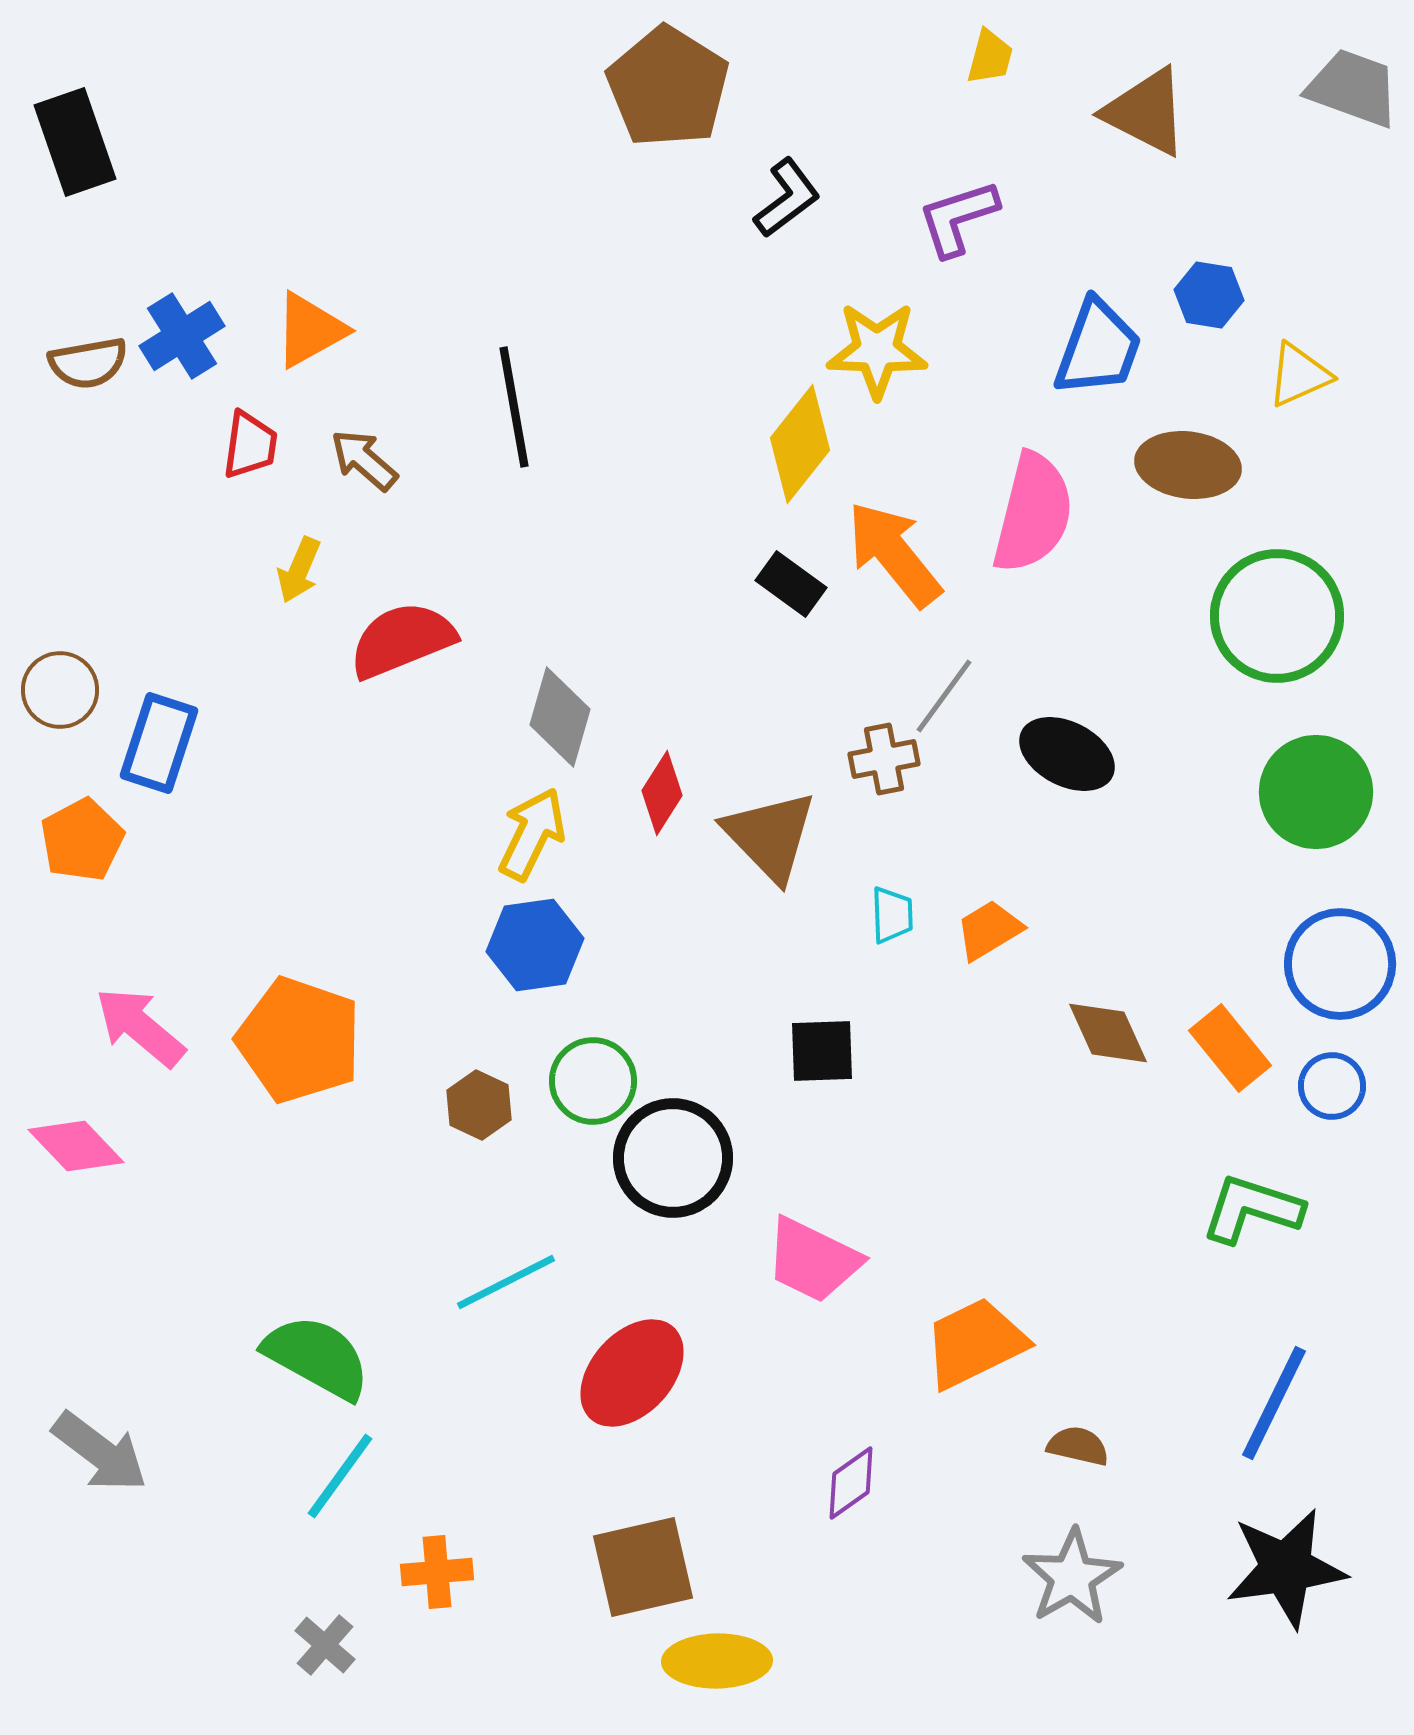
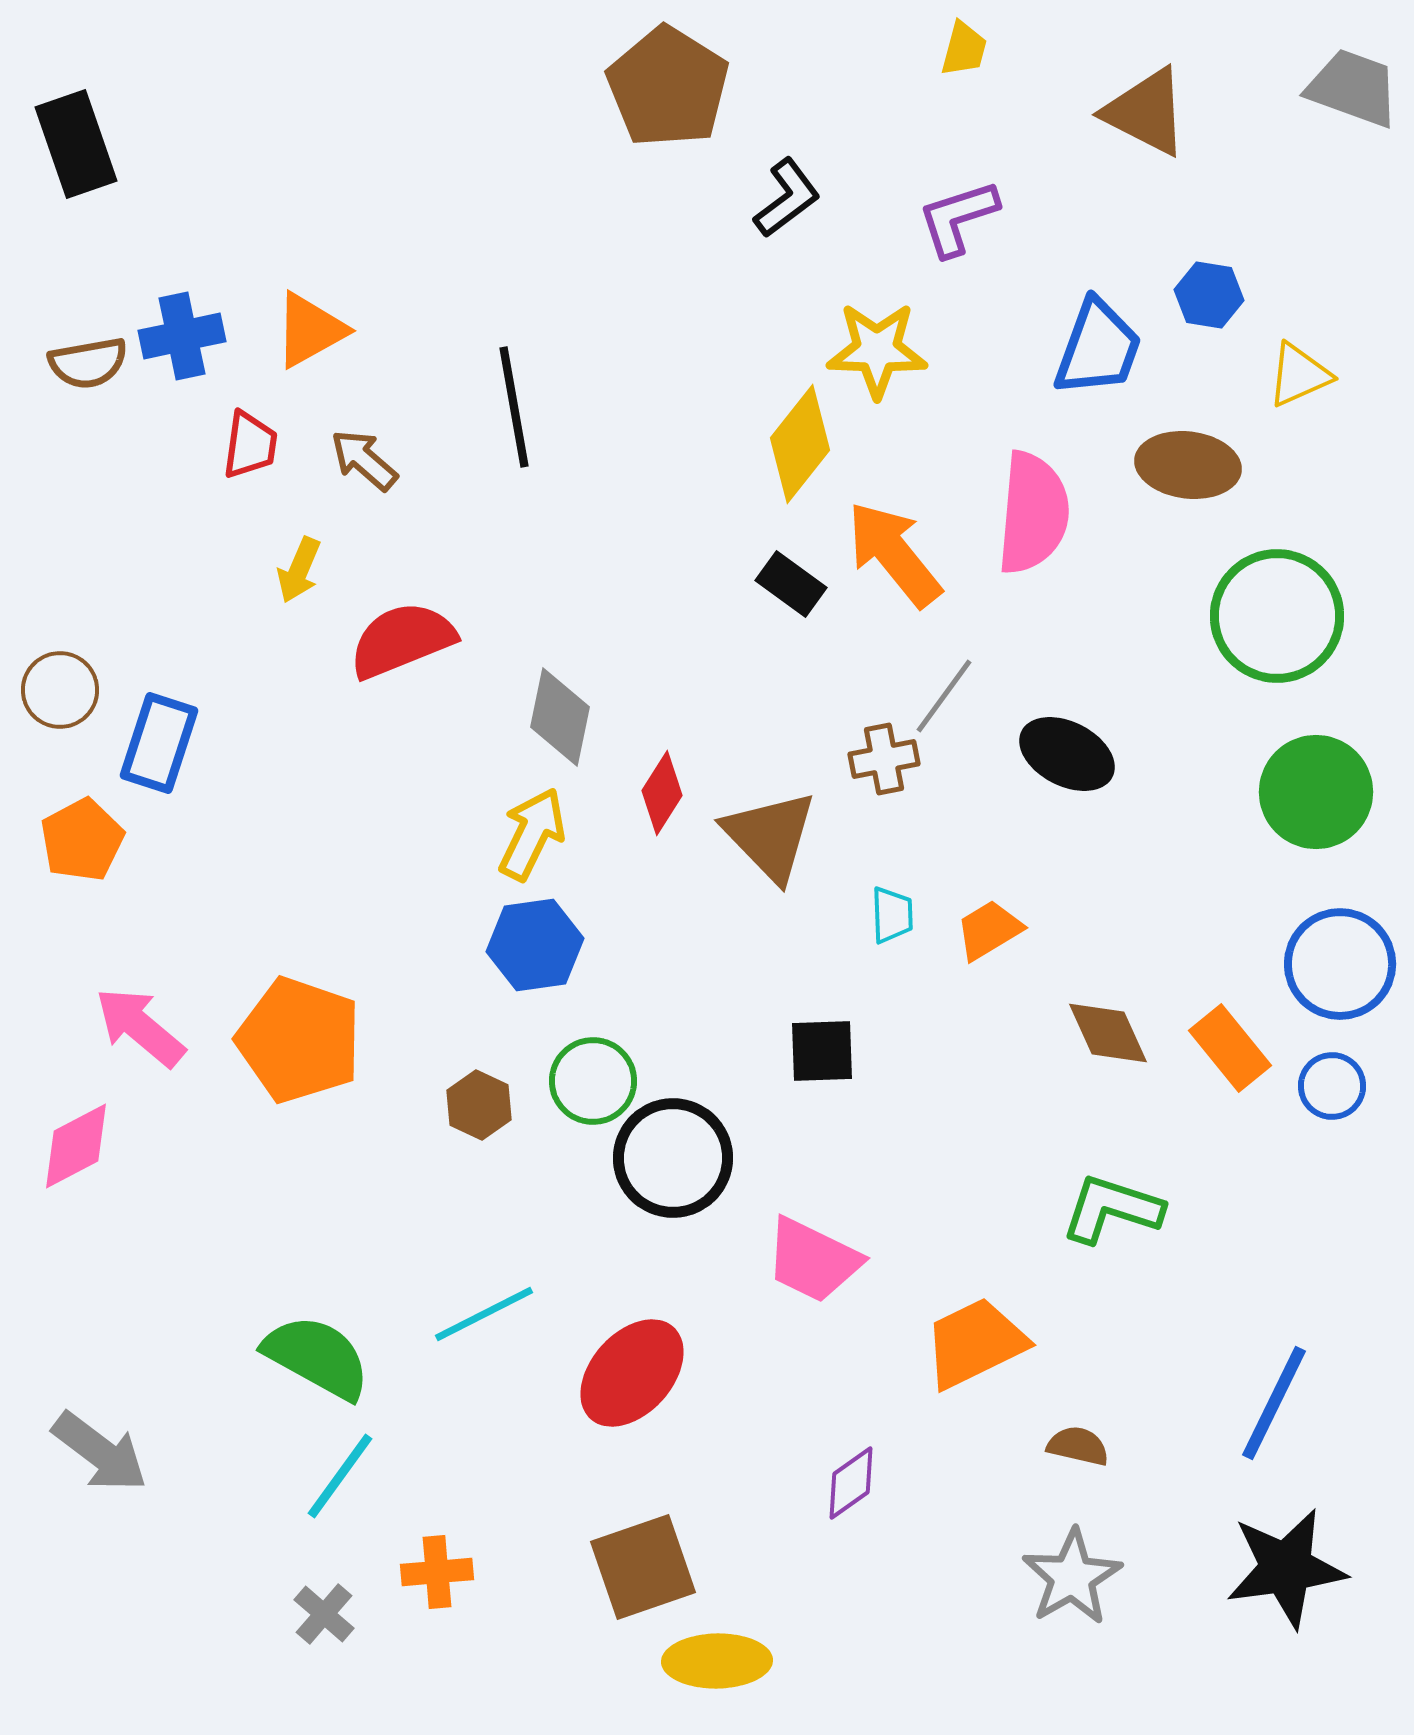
yellow trapezoid at (990, 57): moved 26 px left, 8 px up
black rectangle at (75, 142): moved 1 px right, 2 px down
blue cross at (182, 336): rotated 20 degrees clockwise
pink semicircle at (1033, 513): rotated 9 degrees counterclockwise
gray diamond at (560, 717): rotated 4 degrees counterclockwise
pink diamond at (76, 1146): rotated 74 degrees counterclockwise
green L-shape at (1252, 1209): moved 140 px left
cyan line at (506, 1282): moved 22 px left, 32 px down
brown square at (643, 1567): rotated 6 degrees counterclockwise
gray cross at (325, 1645): moved 1 px left, 31 px up
